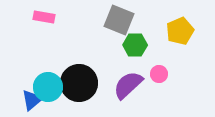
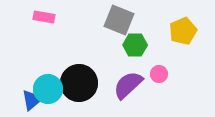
yellow pentagon: moved 3 px right
cyan circle: moved 2 px down
